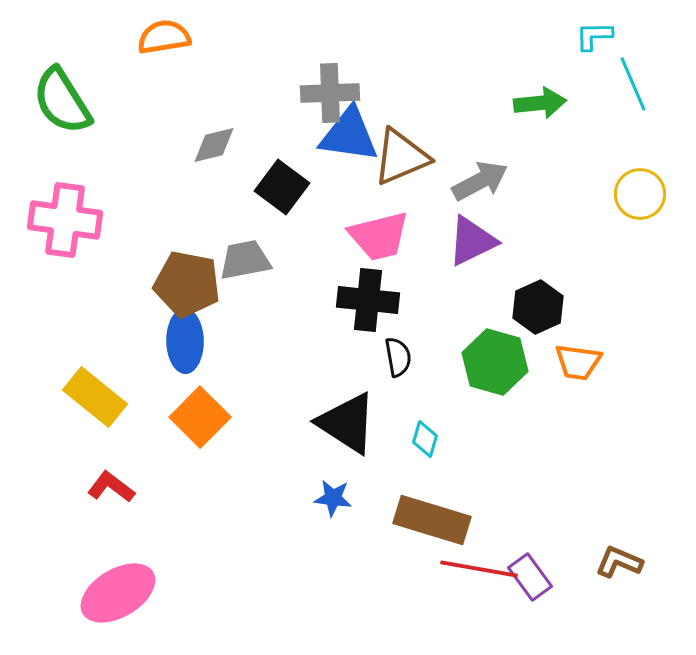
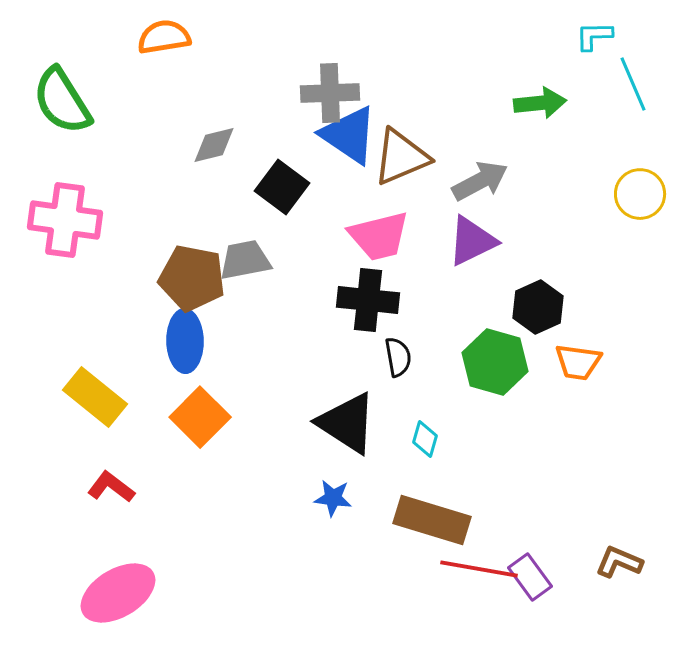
blue triangle: rotated 26 degrees clockwise
brown pentagon: moved 5 px right, 6 px up
